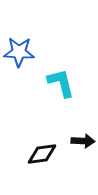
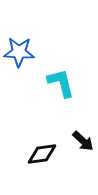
black arrow: rotated 40 degrees clockwise
